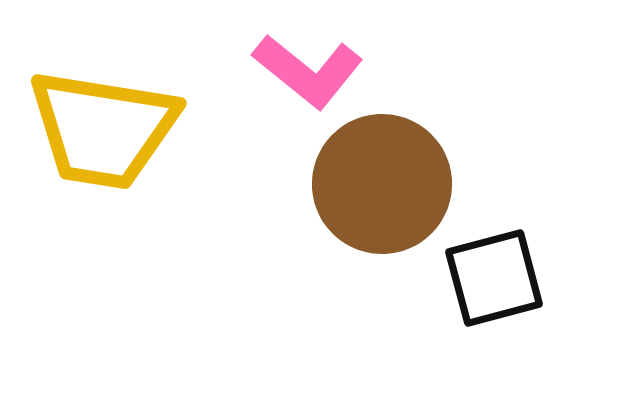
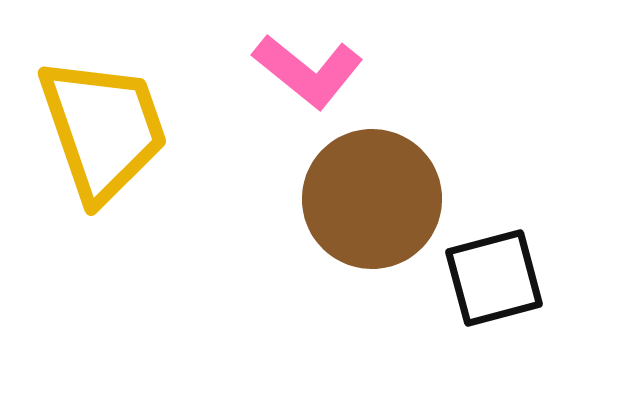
yellow trapezoid: rotated 118 degrees counterclockwise
brown circle: moved 10 px left, 15 px down
